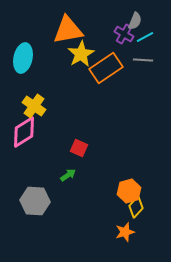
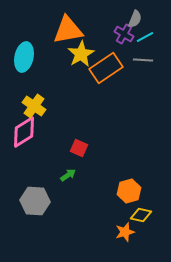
gray semicircle: moved 2 px up
cyan ellipse: moved 1 px right, 1 px up
yellow diamond: moved 5 px right, 8 px down; rotated 60 degrees clockwise
